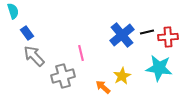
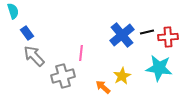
pink line: rotated 21 degrees clockwise
